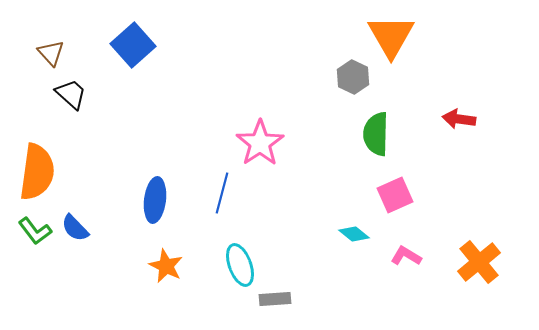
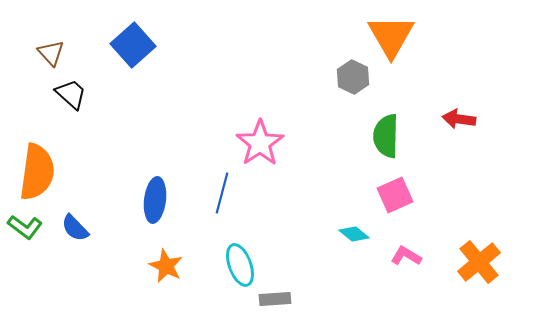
green semicircle: moved 10 px right, 2 px down
green L-shape: moved 10 px left, 4 px up; rotated 16 degrees counterclockwise
